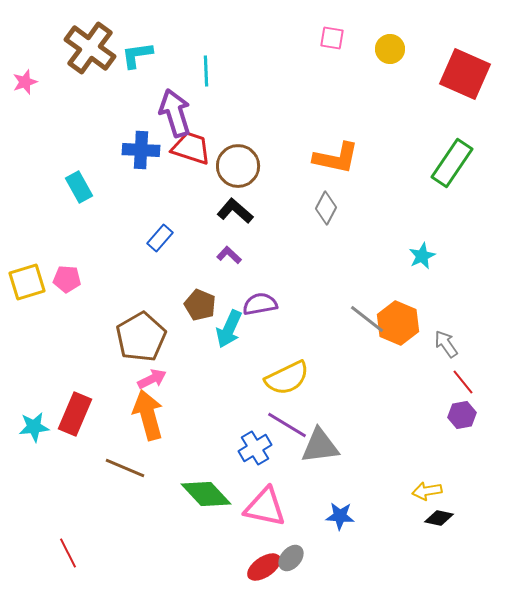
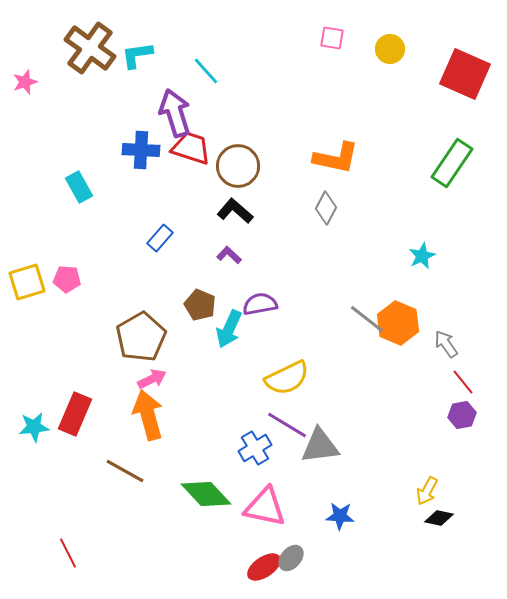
cyan line at (206, 71): rotated 40 degrees counterclockwise
brown line at (125, 468): moved 3 px down; rotated 6 degrees clockwise
yellow arrow at (427, 491): rotated 52 degrees counterclockwise
